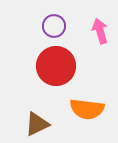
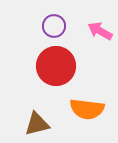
pink arrow: rotated 45 degrees counterclockwise
brown triangle: rotated 12 degrees clockwise
